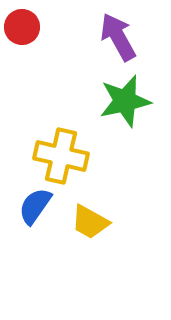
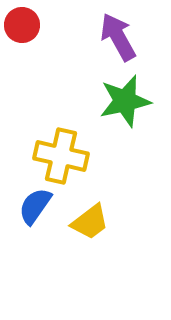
red circle: moved 2 px up
yellow trapezoid: rotated 66 degrees counterclockwise
